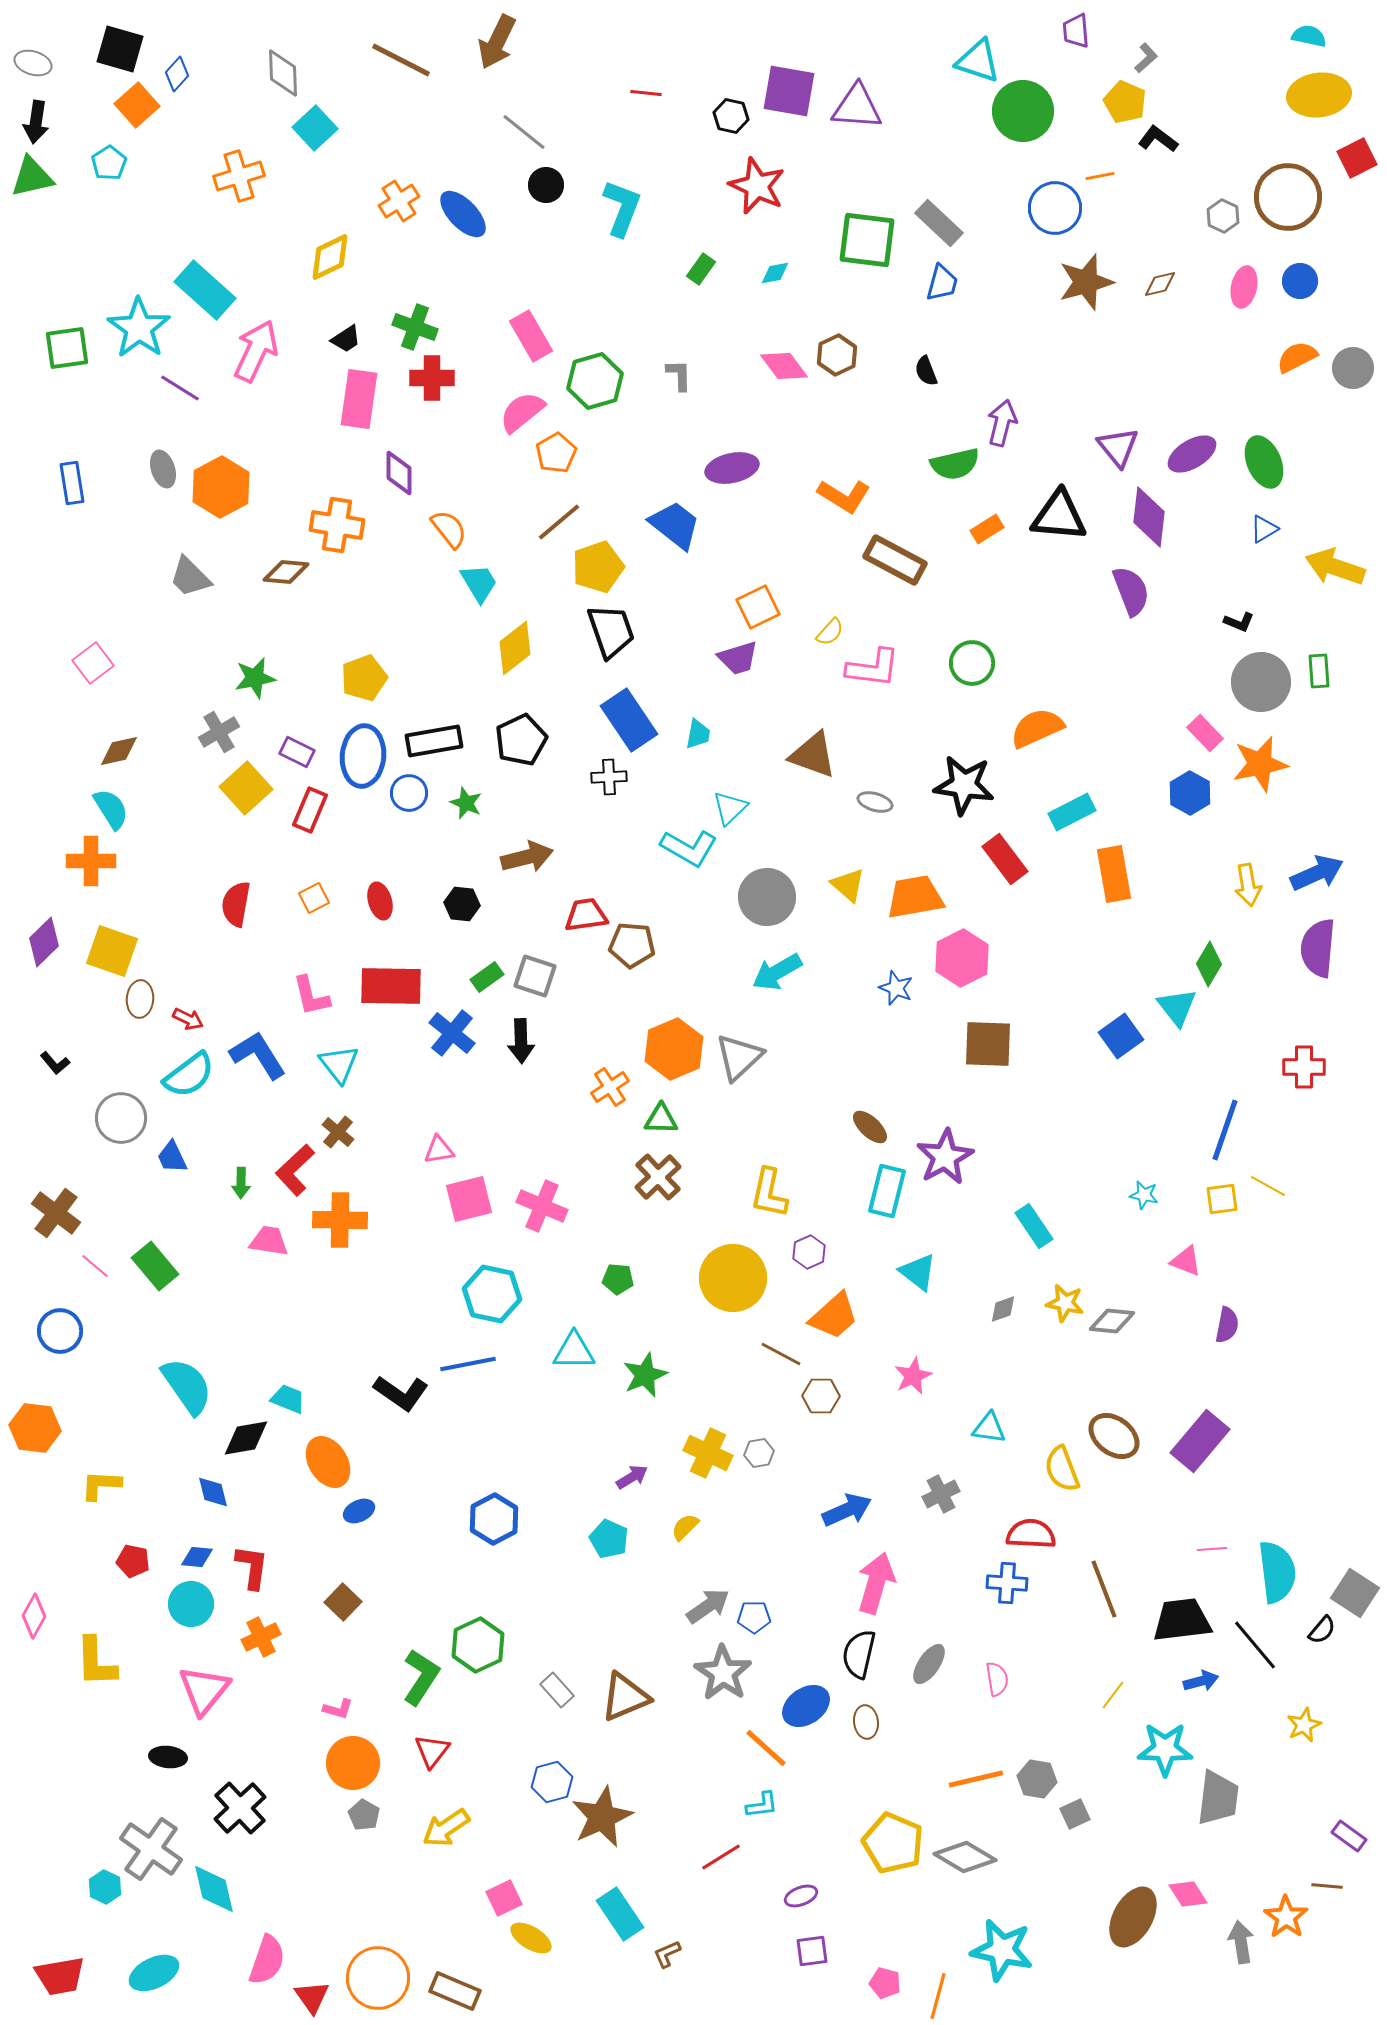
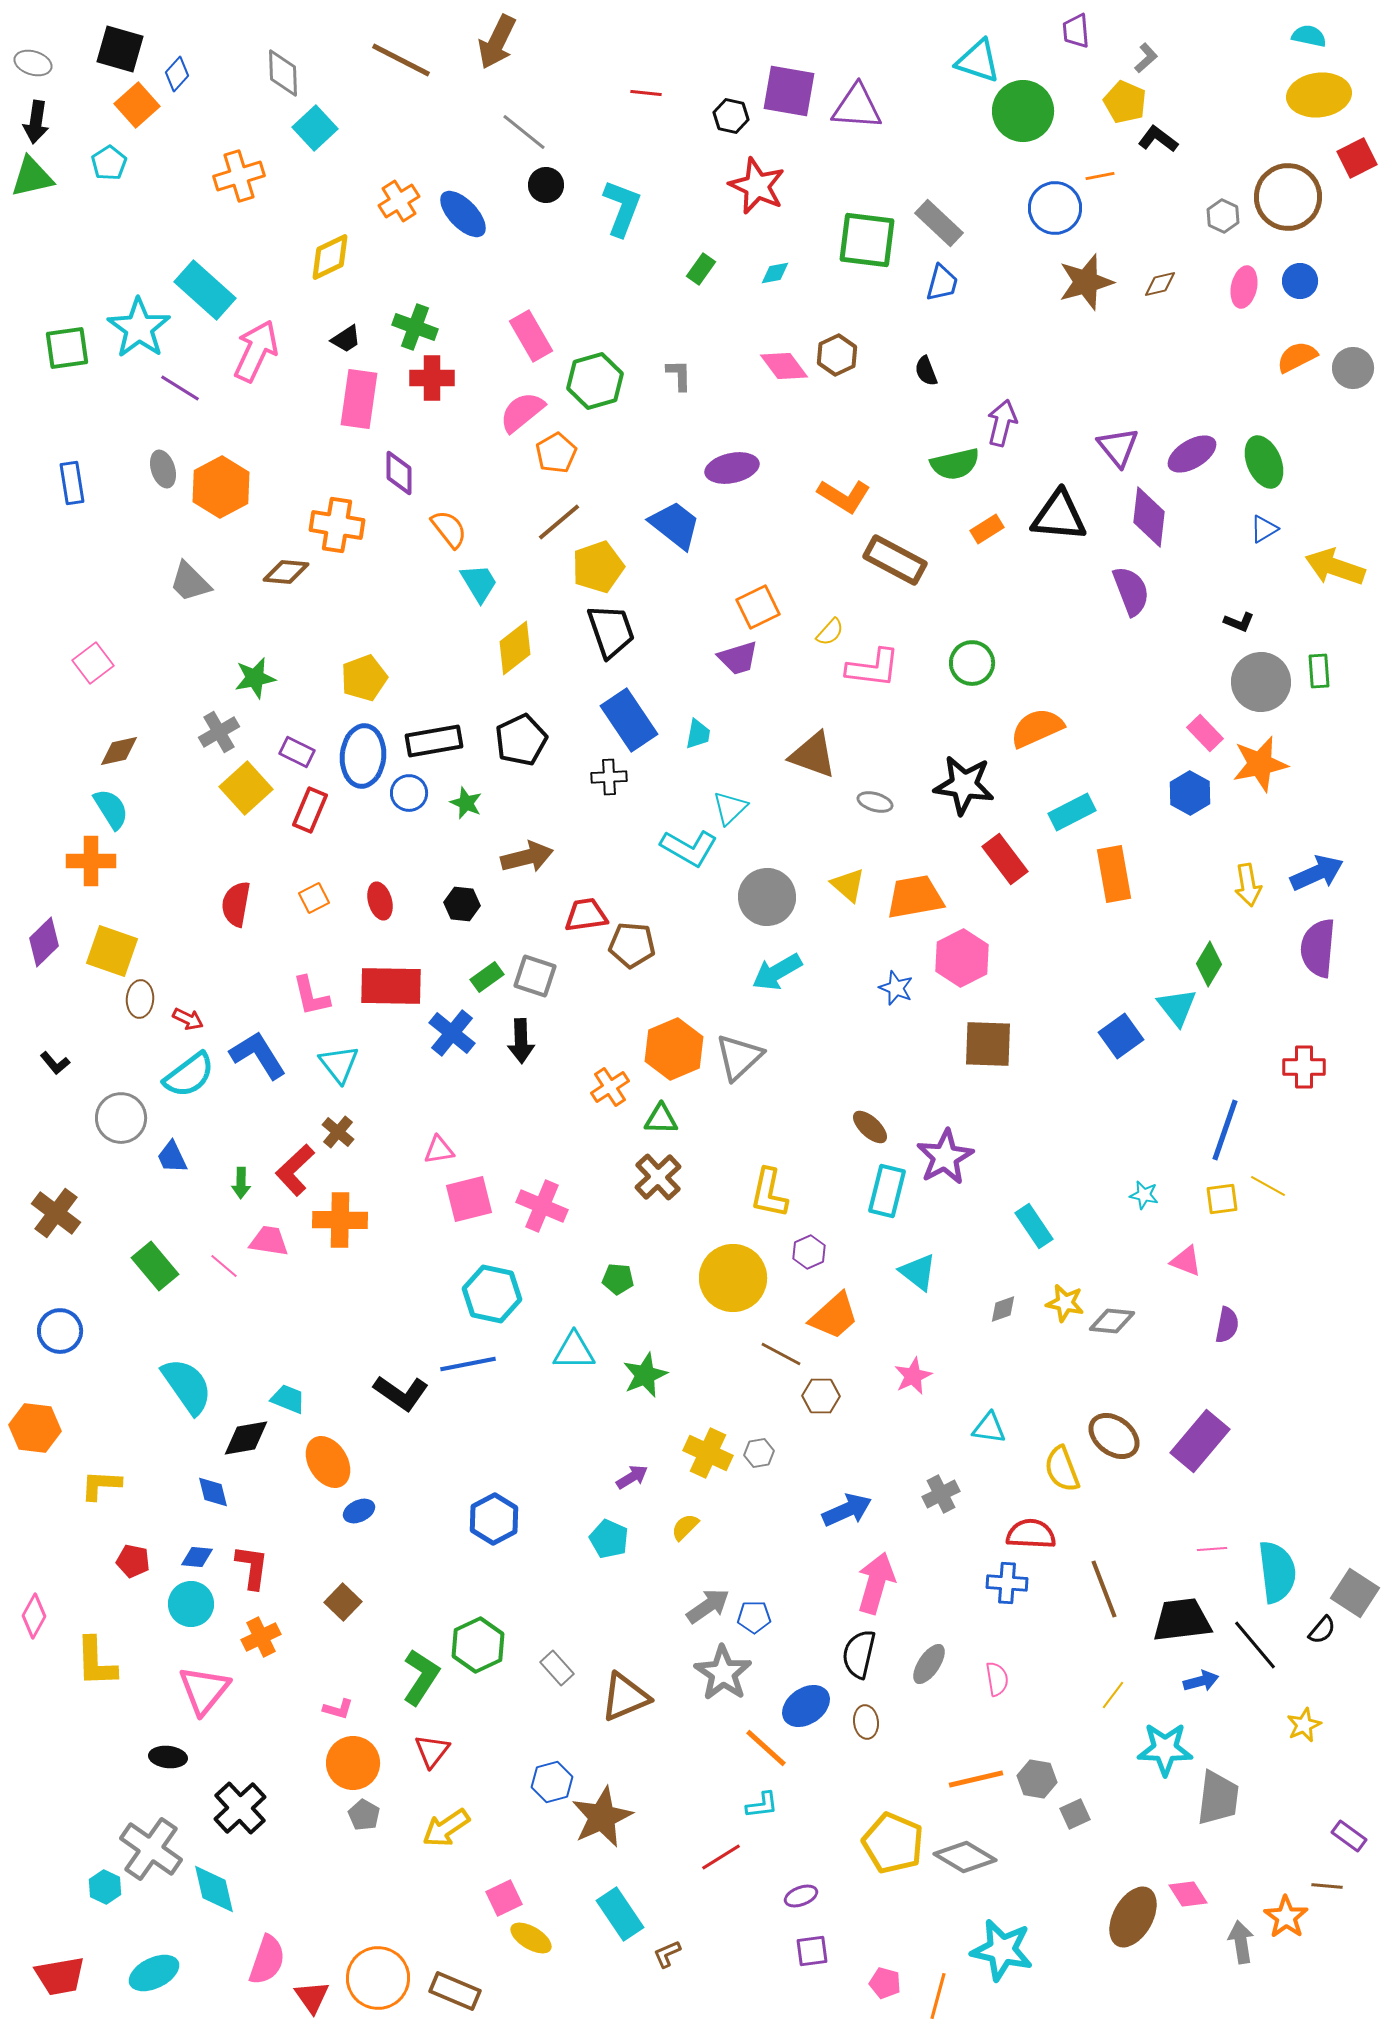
gray trapezoid at (190, 577): moved 5 px down
pink line at (95, 1266): moved 129 px right
gray rectangle at (557, 1690): moved 22 px up
